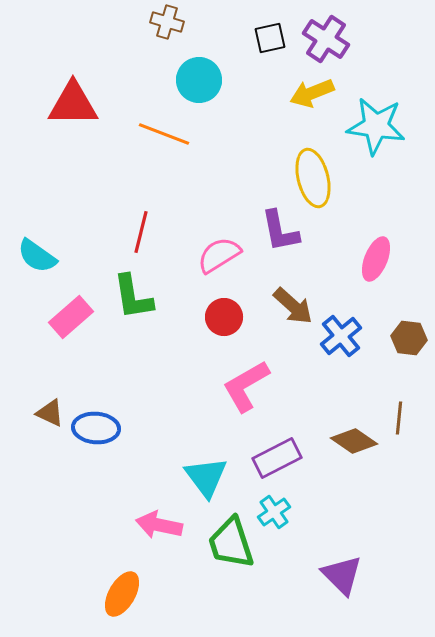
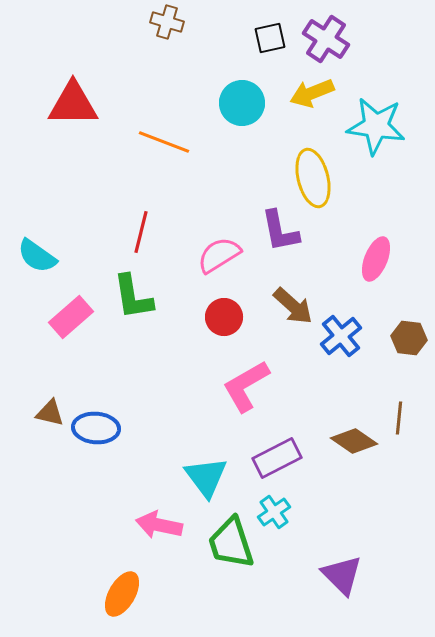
cyan circle: moved 43 px right, 23 px down
orange line: moved 8 px down
brown triangle: rotated 12 degrees counterclockwise
